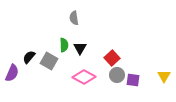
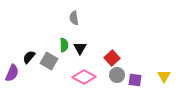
purple square: moved 2 px right
